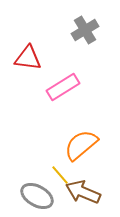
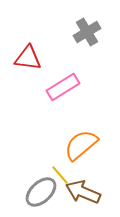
gray cross: moved 2 px right, 2 px down
gray ellipse: moved 4 px right, 4 px up; rotated 72 degrees counterclockwise
